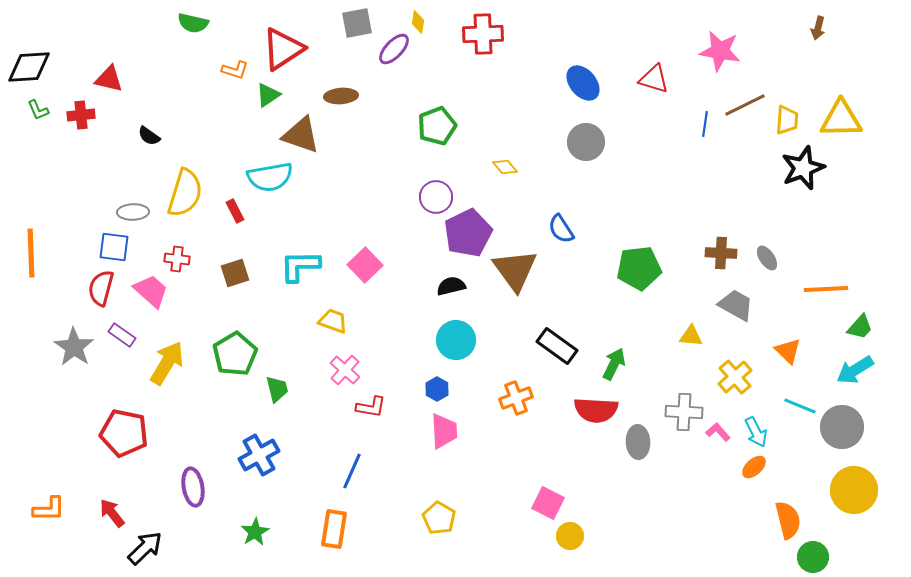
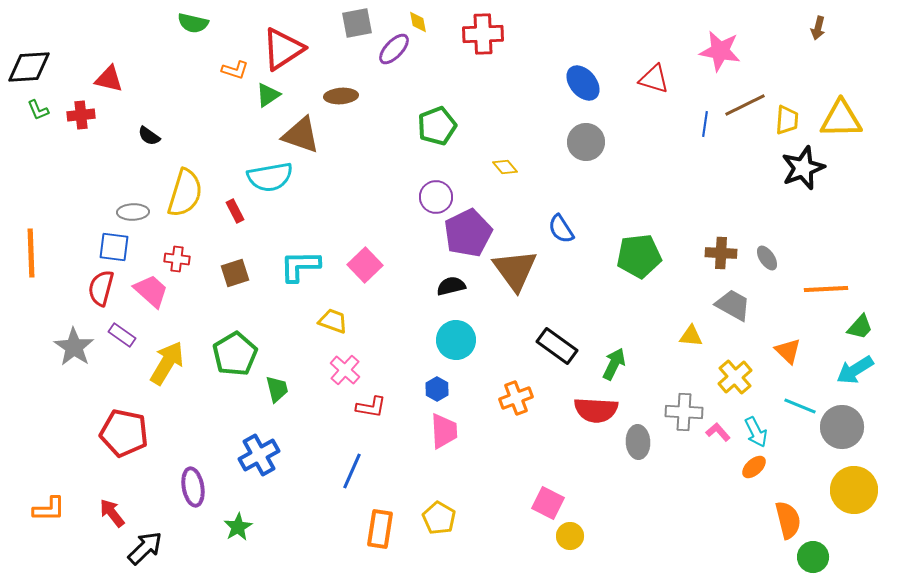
yellow diamond at (418, 22): rotated 20 degrees counterclockwise
green pentagon at (639, 268): moved 12 px up
gray trapezoid at (736, 305): moved 3 px left
orange rectangle at (334, 529): moved 46 px right
green star at (255, 532): moved 17 px left, 5 px up
